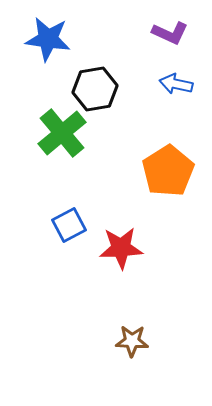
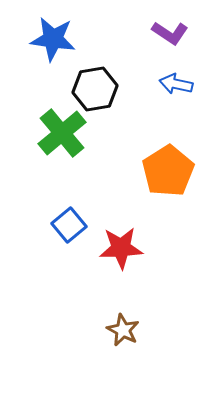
purple L-shape: rotated 9 degrees clockwise
blue star: moved 5 px right
blue square: rotated 12 degrees counterclockwise
brown star: moved 9 px left, 11 px up; rotated 24 degrees clockwise
